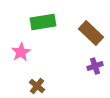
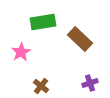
brown rectangle: moved 11 px left, 6 px down
purple cross: moved 5 px left, 17 px down
brown cross: moved 4 px right
